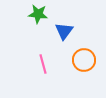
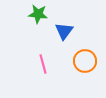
orange circle: moved 1 px right, 1 px down
